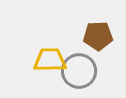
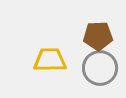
gray circle: moved 21 px right, 3 px up
